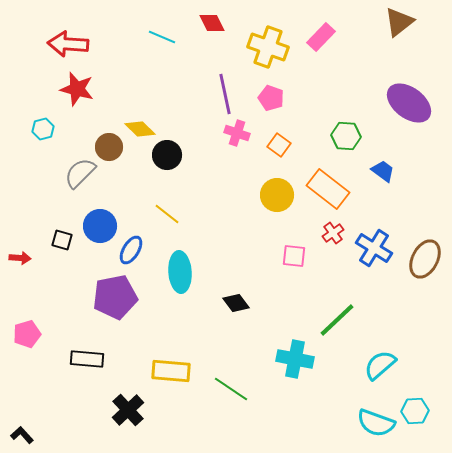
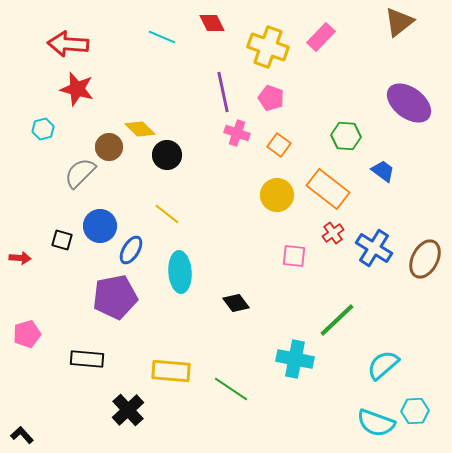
purple line at (225, 94): moved 2 px left, 2 px up
cyan semicircle at (380, 365): moved 3 px right
